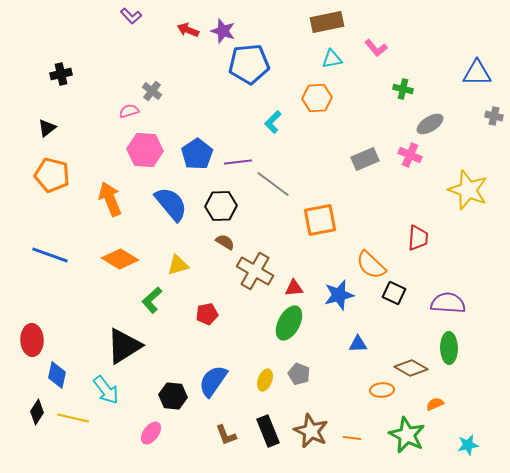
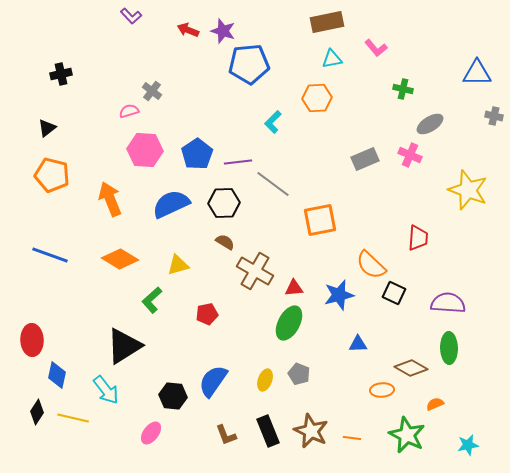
blue semicircle at (171, 204): rotated 75 degrees counterclockwise
black hexagon at (221, 206): moved 3 px right, 3 px up
